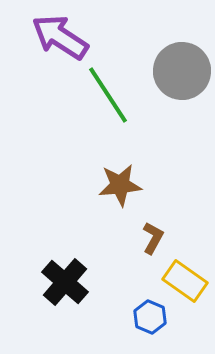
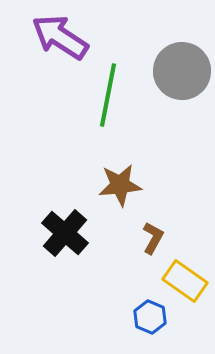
green line: rotated 44 degrees clockwise
black cross: moved 49 px up
